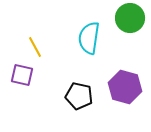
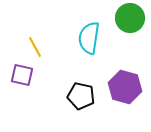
black pentagon: moved 2 px right
